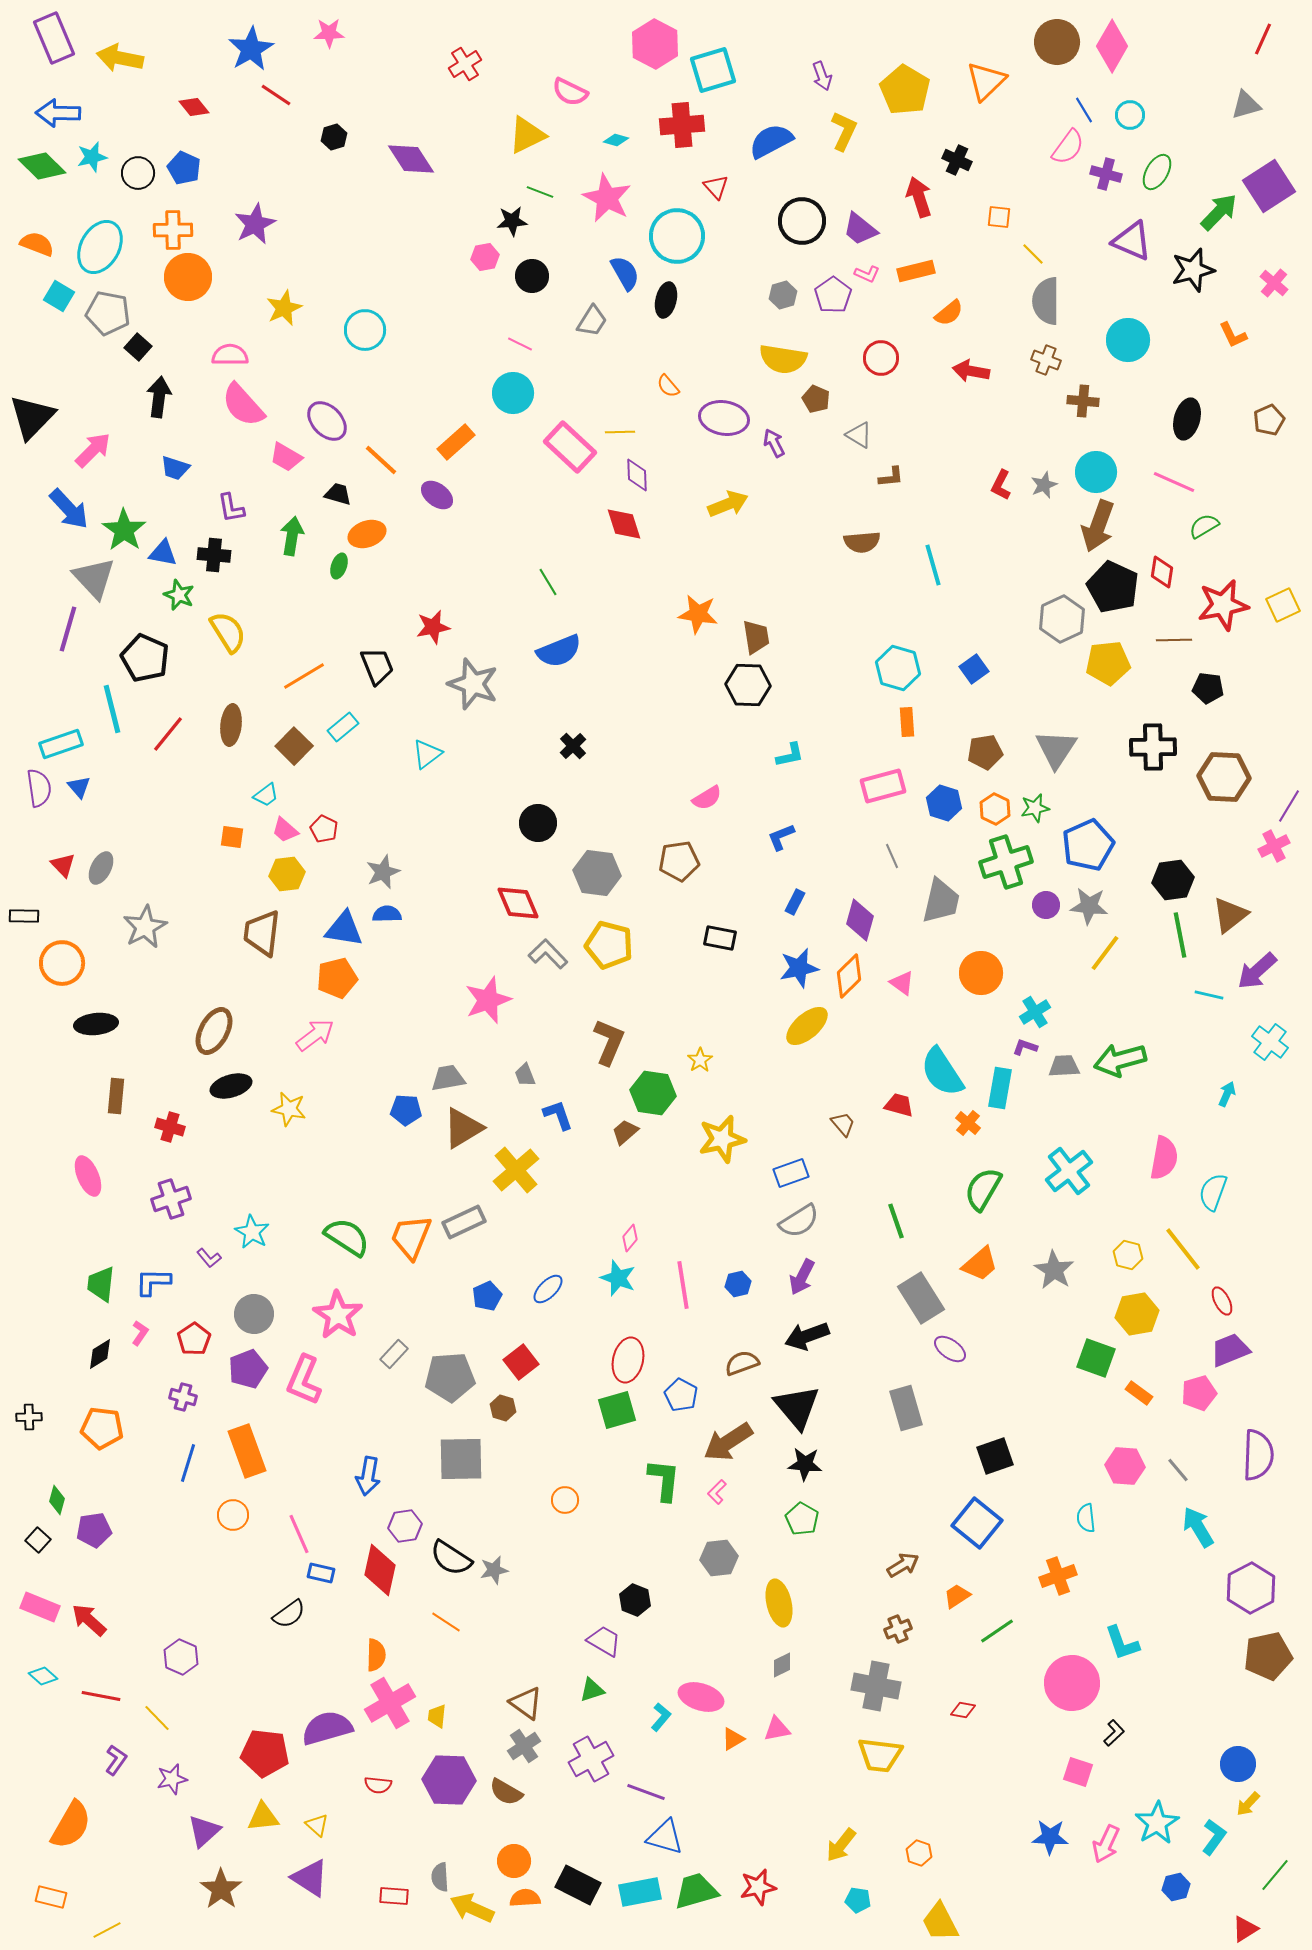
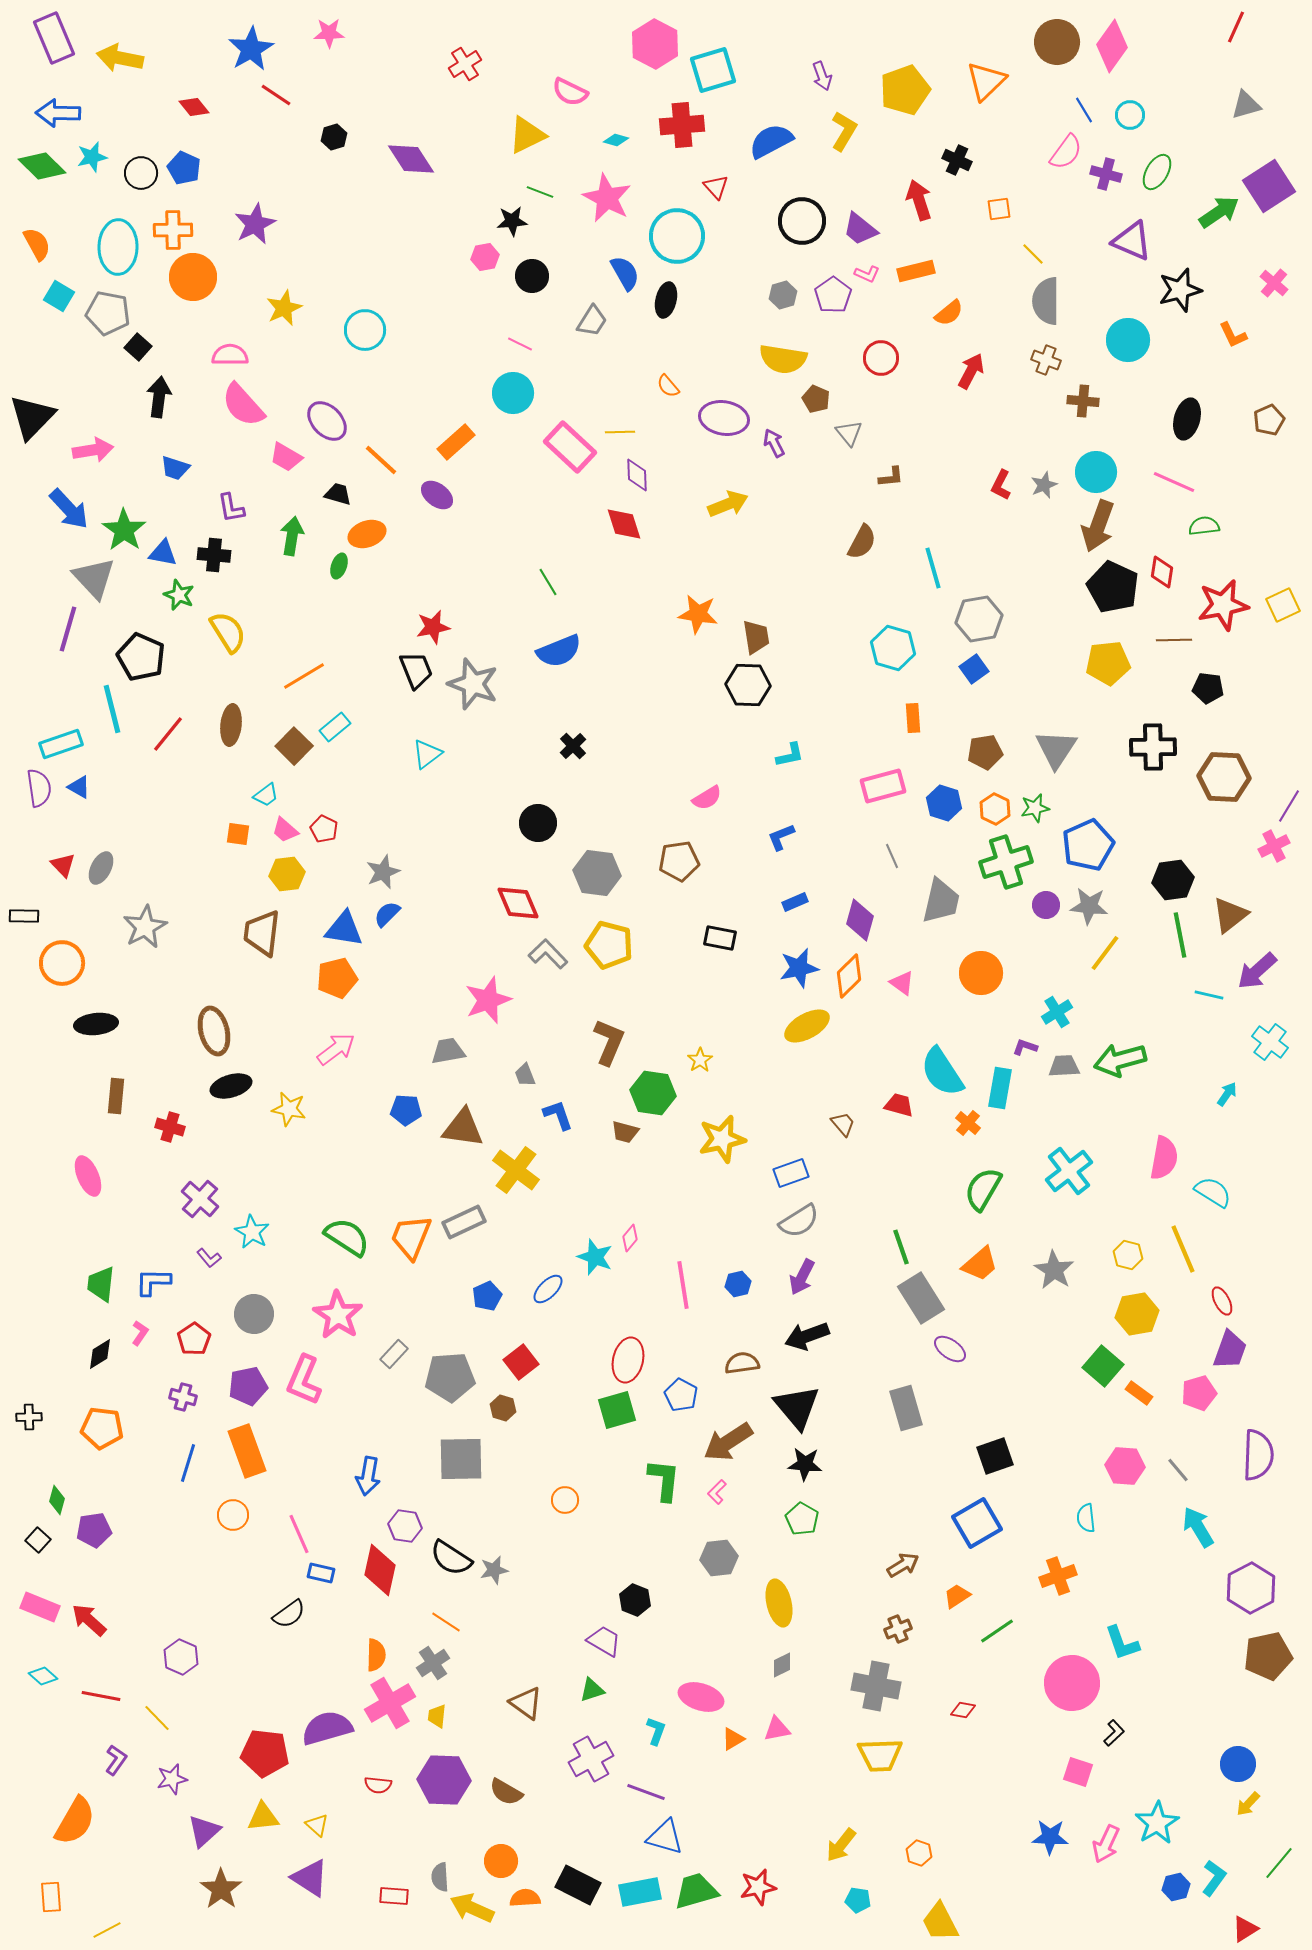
red line at (1263, 39): moved 27 px left, 12 px up
pink diamond at (1112, 46): rotated 6 degrees clockwise
yellow pentagon at (905, 90): rotated 21 degrees clockwise
yellow L-shape at (844, 131): rotated 6 degrees clockwise
pink semicircle at (1068, 147): moved 2 px left, 5 px down
black circle at (138, 173): moved 3 px right
red arrow at (919, 197): moved 3 px down
green arrow at (1219, 212): rotated 12 degrees clockwise
orange square at (999, 217): moved 8 px up; rotated 15 degrees counterclockwise
orange semicircle at (37, 244): rotated 40 degrees clockwise
cyan ellipse at (100, 247): moved 18 px right; rotated 28 degrees counterclockwise
black star at (1193, 270): moved 13 px left, 20 px down
orange circle at (188, 277): moved 5 px right
red arrow at (971, 371): rotated 108 degrees clockwise
gray triangle at (859, 435): moved 10 px left, 2 px up; rotated 20 degrees clockwise
pink arrow at (93, 450): rotated 36 degrees clockwise
green semicircle at (1204, 526): rotated 24 degrees clockwise
brown semicircle at (862, 542): rotated 57 degrees counterclockwise
cyan line at (933, 565): moved 3 px down
gray hexagon at (1062, 619): moved 83 px left; rotated 15 degrees clockwise
black pentagon at (145, 658): moved 4 px left, 1 px up
black trapezoid at (377, 666): moved 39 px right, 4 px down
cyan hexagon at (898, 668): moved 5 px left, 20 px up
orange rectangle at (907, 722): moved 6 px right, 4 px up
cyan rectangle at (343, 727): moved 8 px left
blue triangle at (79, 787): rotated 20 degrees counterclockwise
orange square at (232, 837): moved 6 px right, 3 px up
blue rectangle at (795, 902): rotated 40 degrees clockwise
blue semicircle at (387, 914): rotated 44 degrees counterclockwise
cyan cross at (1035, 1012): moved 22 px right
yellow ellipse at (807, 1026): rotated 12 degrees clockwise
brown ellipse at (214, 1031): rotated 42 degrees counterclockwise
pink arrow at (315, 1035): moved 21 px right, 14 px down
gray trapezoid at (448, 1078): moved 27 px up
cyan arrow at (1227, 1094): rotated 10 degrees clockwise
brown triangle at (463, 1128): rotated 39 degrees clockwise
brown trapezoid at (625, 1132): rotated 124 degrees counterclockwise
yellow cross at (516, 1170): rotated 12 degrees counterclockwise
cyan semicircle at (1213, 1192): rotated 102 degrees clockwise
purple cross at (171, 1199): moved 29 px right; rotated 30 degrees counterclockwise
green line at (896, 1221): moved 5 px right, 26 px down
yellow line at (1183, 1249): rotated 15 degrees clockwise
cyan star at (618, 1278): moved 23 px left, 21 px up
purple trapezoid at (1230, 1350): rotated 132 degrees clockwise
green square at (1096, 1358): moved 7 px right, 8 px down; rotated 21 degrees clockwise
brown semicircle at (742, 1363): rotated 12 degrees clockwise
purple pentagon at (248, 1369): moved 17 px down; rotated 9 degrees clockwise
blue square at (977, 1523): rotated 21 degrees clockwise
purple hexagon at (405, 1526): rotated 16 degrees clockwise
cyan L-shape at (661, 1717): moved 5 px left, 14 px down; rotated 20 degrees counterclockwise
gray cross at (524, 1746): moved 91 px left, 83 px up
yellow trapezoid at (880, 1755): rotated 9 degrees counterclockwise
purple hexagon at (449, 1780): moved 5 px left
orange semicircle at (71, 1825): moved 4 px right, 4 px up
cyan L-shape at (1214, 1837): moved 41 px down
orange circle at (514, 1861): moved 13 px left
green line at (1275, 1875): moved 4 px right, 12 px up
orange rectangle at (51, 1897): rotated 72 degrees clockwise
